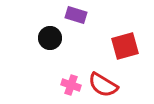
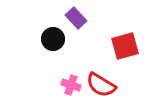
purple rectangle: moved 3 px down; rotated 30 degrees clockwise
black circle: moved 3 px right, 1 px down
red semicircle: moved 2 px left
